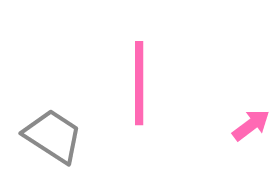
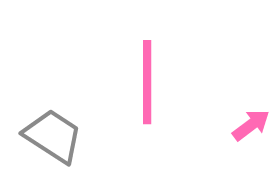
pink line: moved 8 px right, 1 px up
